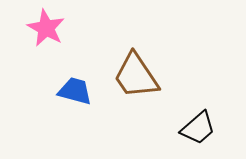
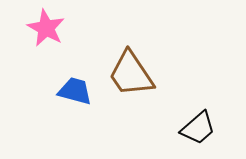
brown trapezoid: moved 5 px left, 2 px up
